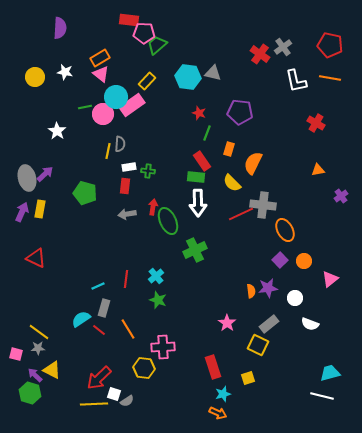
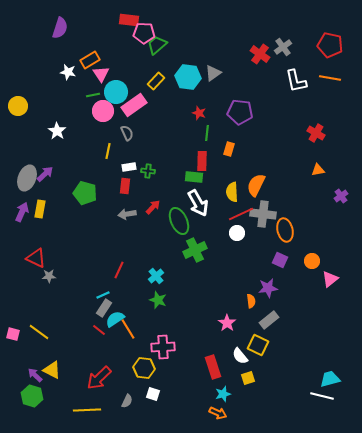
purple semicircle at (60, 28): rotated 15 degrees clockwise
orange rectangle at (100, 58): moved 10 px left, 2 px down
white star at (65, 72): moved 3 px right
gray triangle at (213, 73): rotated 48 degrees counterclockwise
pink triangle at (101, 74): rotated 18 degrees clockwise
yellow circle at (35, 77): moved 17 px left, 29 px down
yellow rectangle at (147, 81): moved 9 px right
cyan circle at (116, 97): moved 5 px up
pink rectangle at (132, 105): moved 2 px right
green line at (85, 107): moved 8 px right, 12 px up
pink circle at (103, 114): moved 3 px up
red cross at (316, 123): moved 10 px down
green line at (207, 133): rotated 14 degrees counterclockwise
gray semicircle at (120, 144): moved 7 px right, 11 px up; rotated 28 degrees counterclockwise
red rectangle at (202, 161): rotated 36 degrees clockwise
orange semicircle at (253, 163): moved 3 px right, 22 px down
green rectangle at (196, 177): moved 2 px left
gray ellipse at (27, 178): rotated 35 degrees clockwise
yellow semicircle at (232, 183): moved 9 px down; rotated 42 degrees clockwise
white arrow at (198, 203): rotated 28 degrees counterclockwise
gray cross at (263, 205): moved 9 px down
red arrow at (153, 207): rotated 35 degrees clockwise
green ellipse at (168, 221): moved 11 px right
orange ellipse at (285, 230): rotated 15 degrees clockwise
purple square at (280, 260): rotated 21 degrees counterclockwise
orange circle at (304, 261): moved 8 px right
red line at (126, 279): moved 7 px left, 9 px up; rotated 18 degrees clockwise
cyan line at (98, 286): moved 5 px right, 9 px down
orange semicircle at (251, 291): moved 10 px down
white circle at (295, 298): moved 58 px left, 65 px up
gray rectangle at (104, 308): rotated 18 degrees clockwise
cyan semicircle at (81, 319): moved 34 px right
gray rectangle at (269, 324): moved 4 px up
white semicircle at (310, 324): moved 70 px left, 32 px down; rotated 30 degrees clockwise
gray star at (38, 348): moved 11 px right, 72 px up
pink square at (16, 354): moved 3 px left, 20 px up
cyan trapezoid at (330, 373): moved 6 px down
green hexagon at (30, 393): moved 2 px right, 3 px down
white square at (114, 394): moved 39 px right
gray semicircle at (127, 401): rotated 32 degrees counterclockwise
yellow line at (94, 404): moved 7 px left, 6 px down
